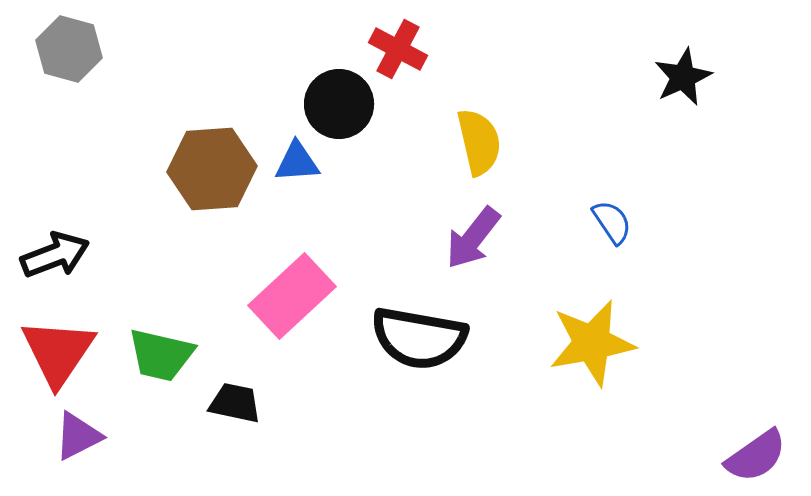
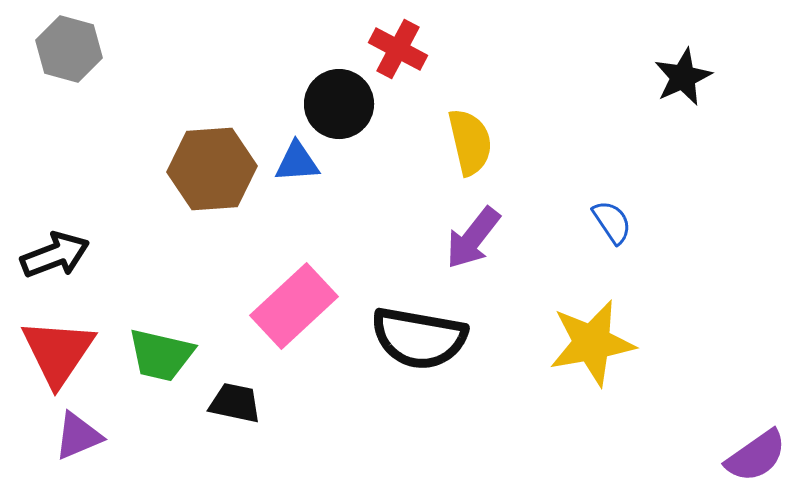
yellow semicircle: moved 9 px left
pink rectangle: moved 2 px right, 10 px down
purple triangle: rotated 4 degrees clockwise
